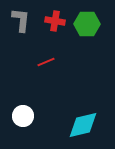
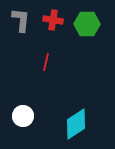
red cross: moved 2 px left, 1 px up
red line: rotated 54 degrees counterclockwise
cyan diamond: moved 7 px left, 1 px up; rotated 20 degrees counterclockwise
